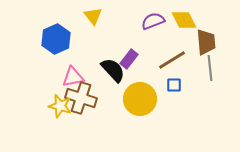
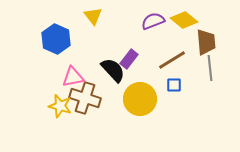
yellow diamond: rotated 24 degrees counterclockwise
blue hexagon: rotated 12 degrees counterclockwise
brown cross: moved 4 px right
